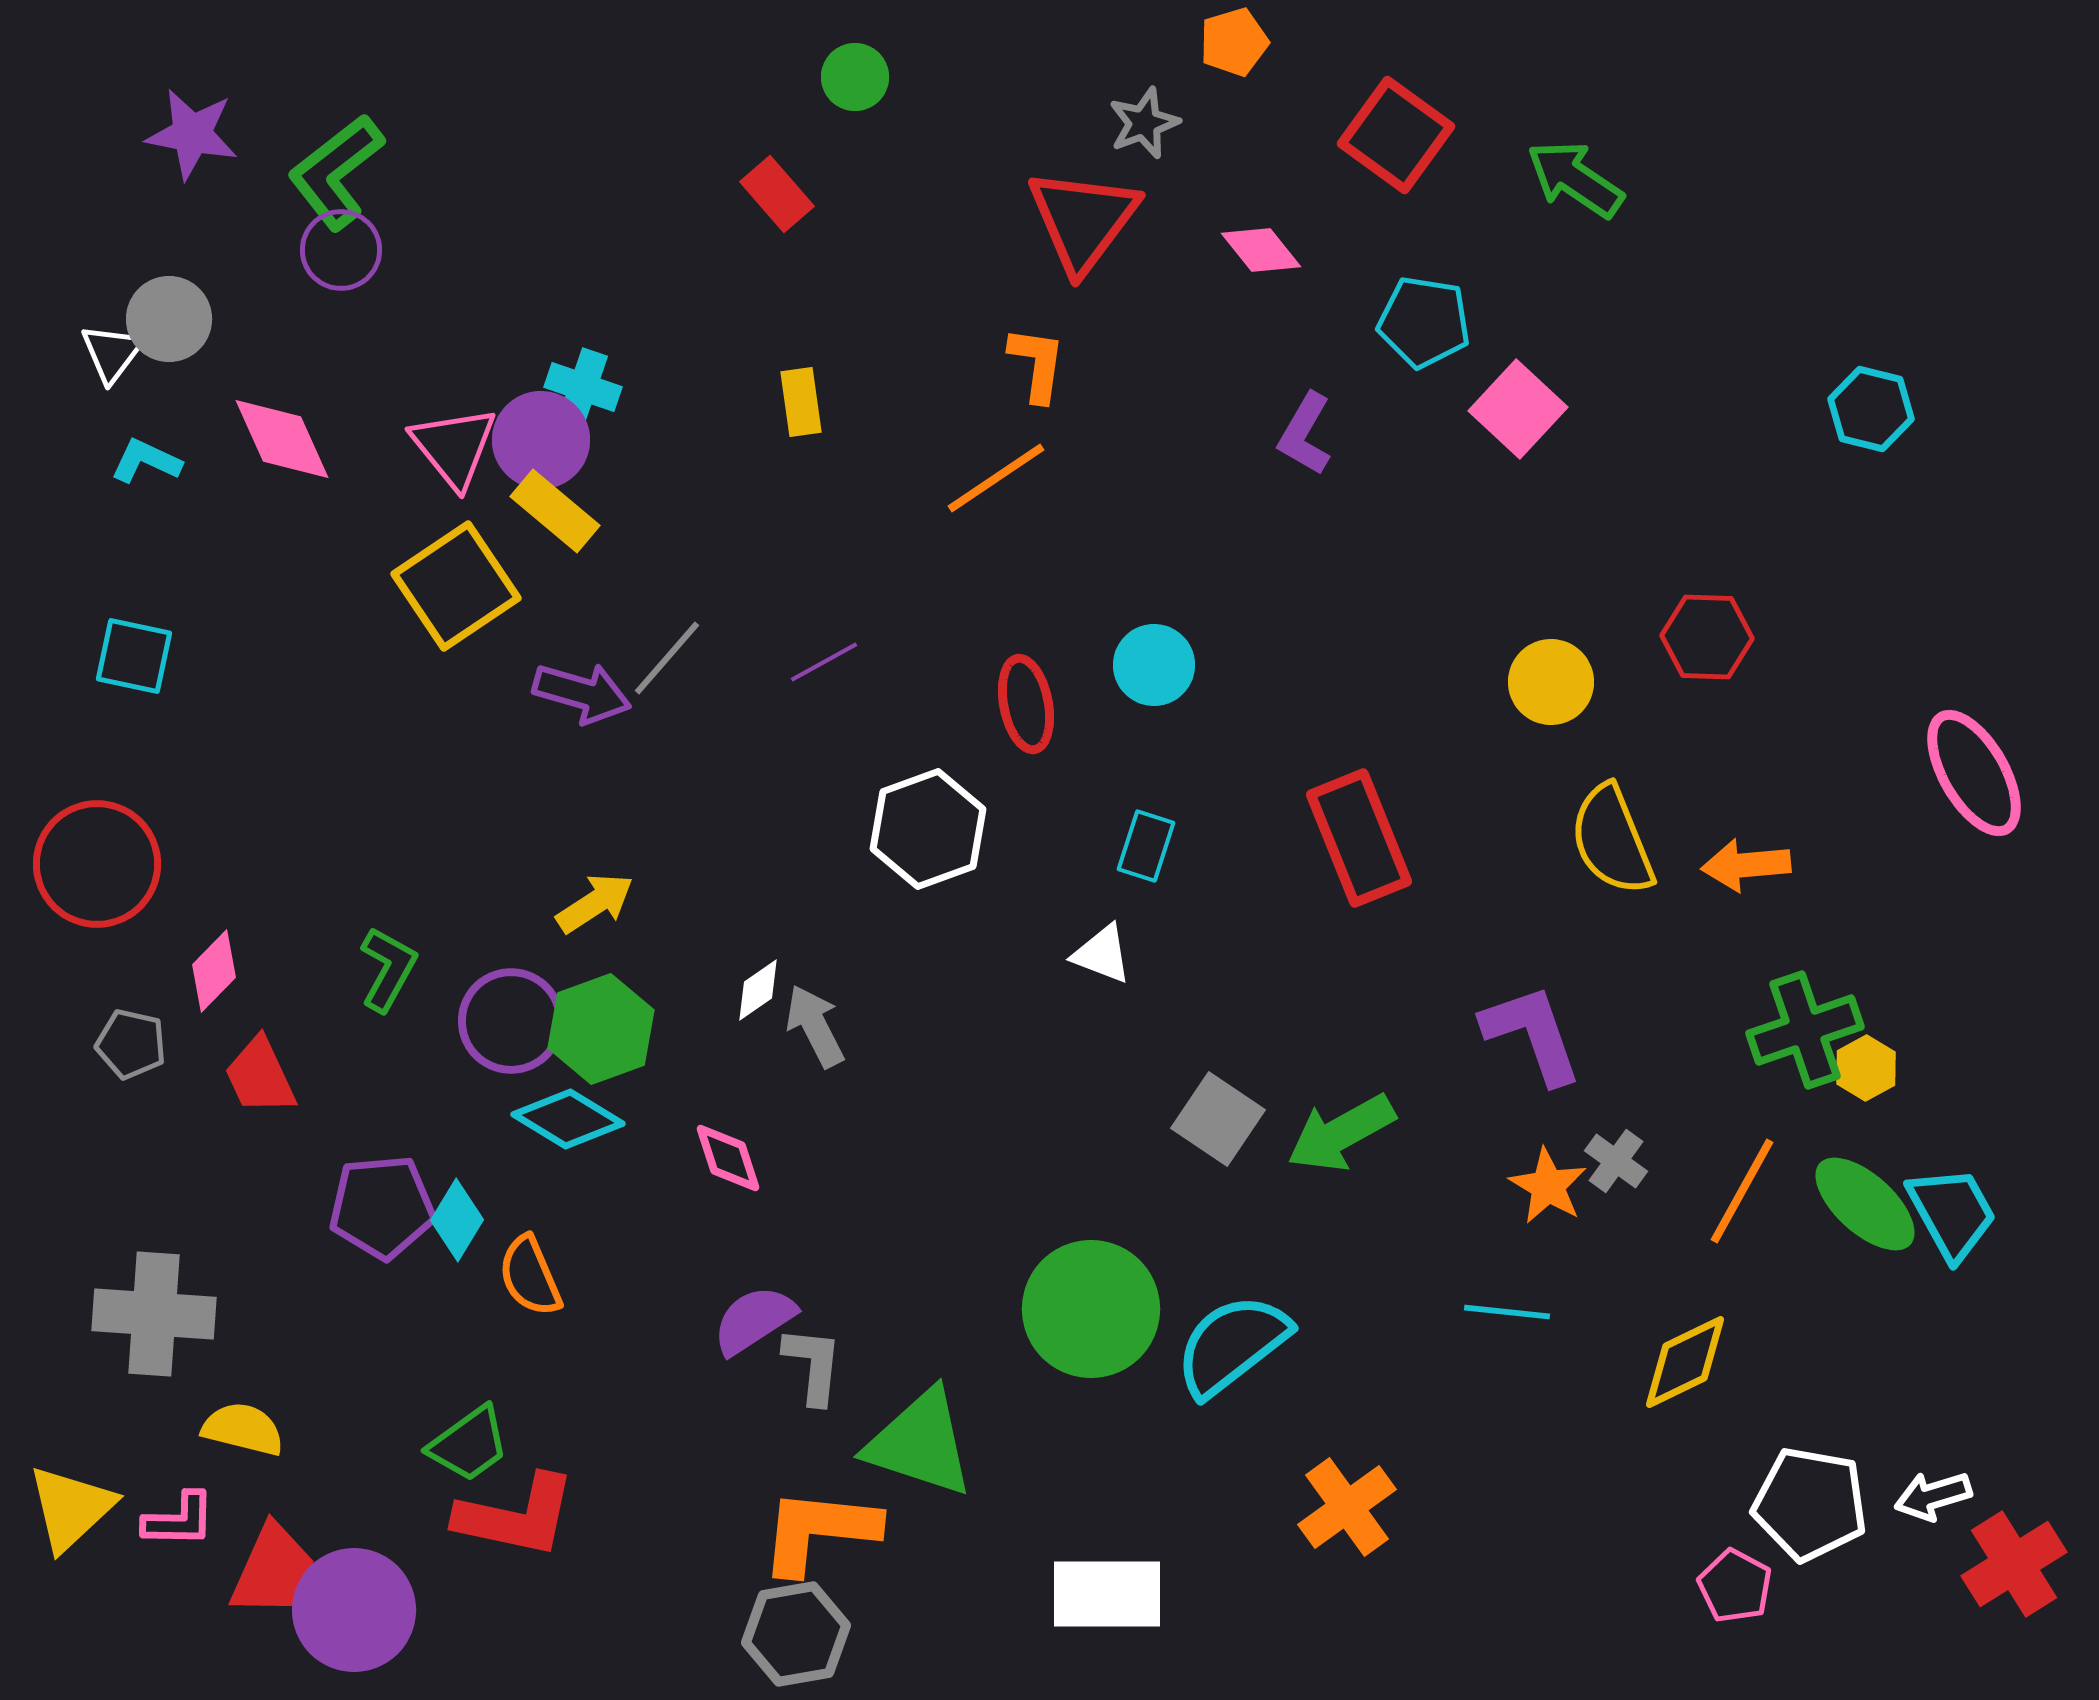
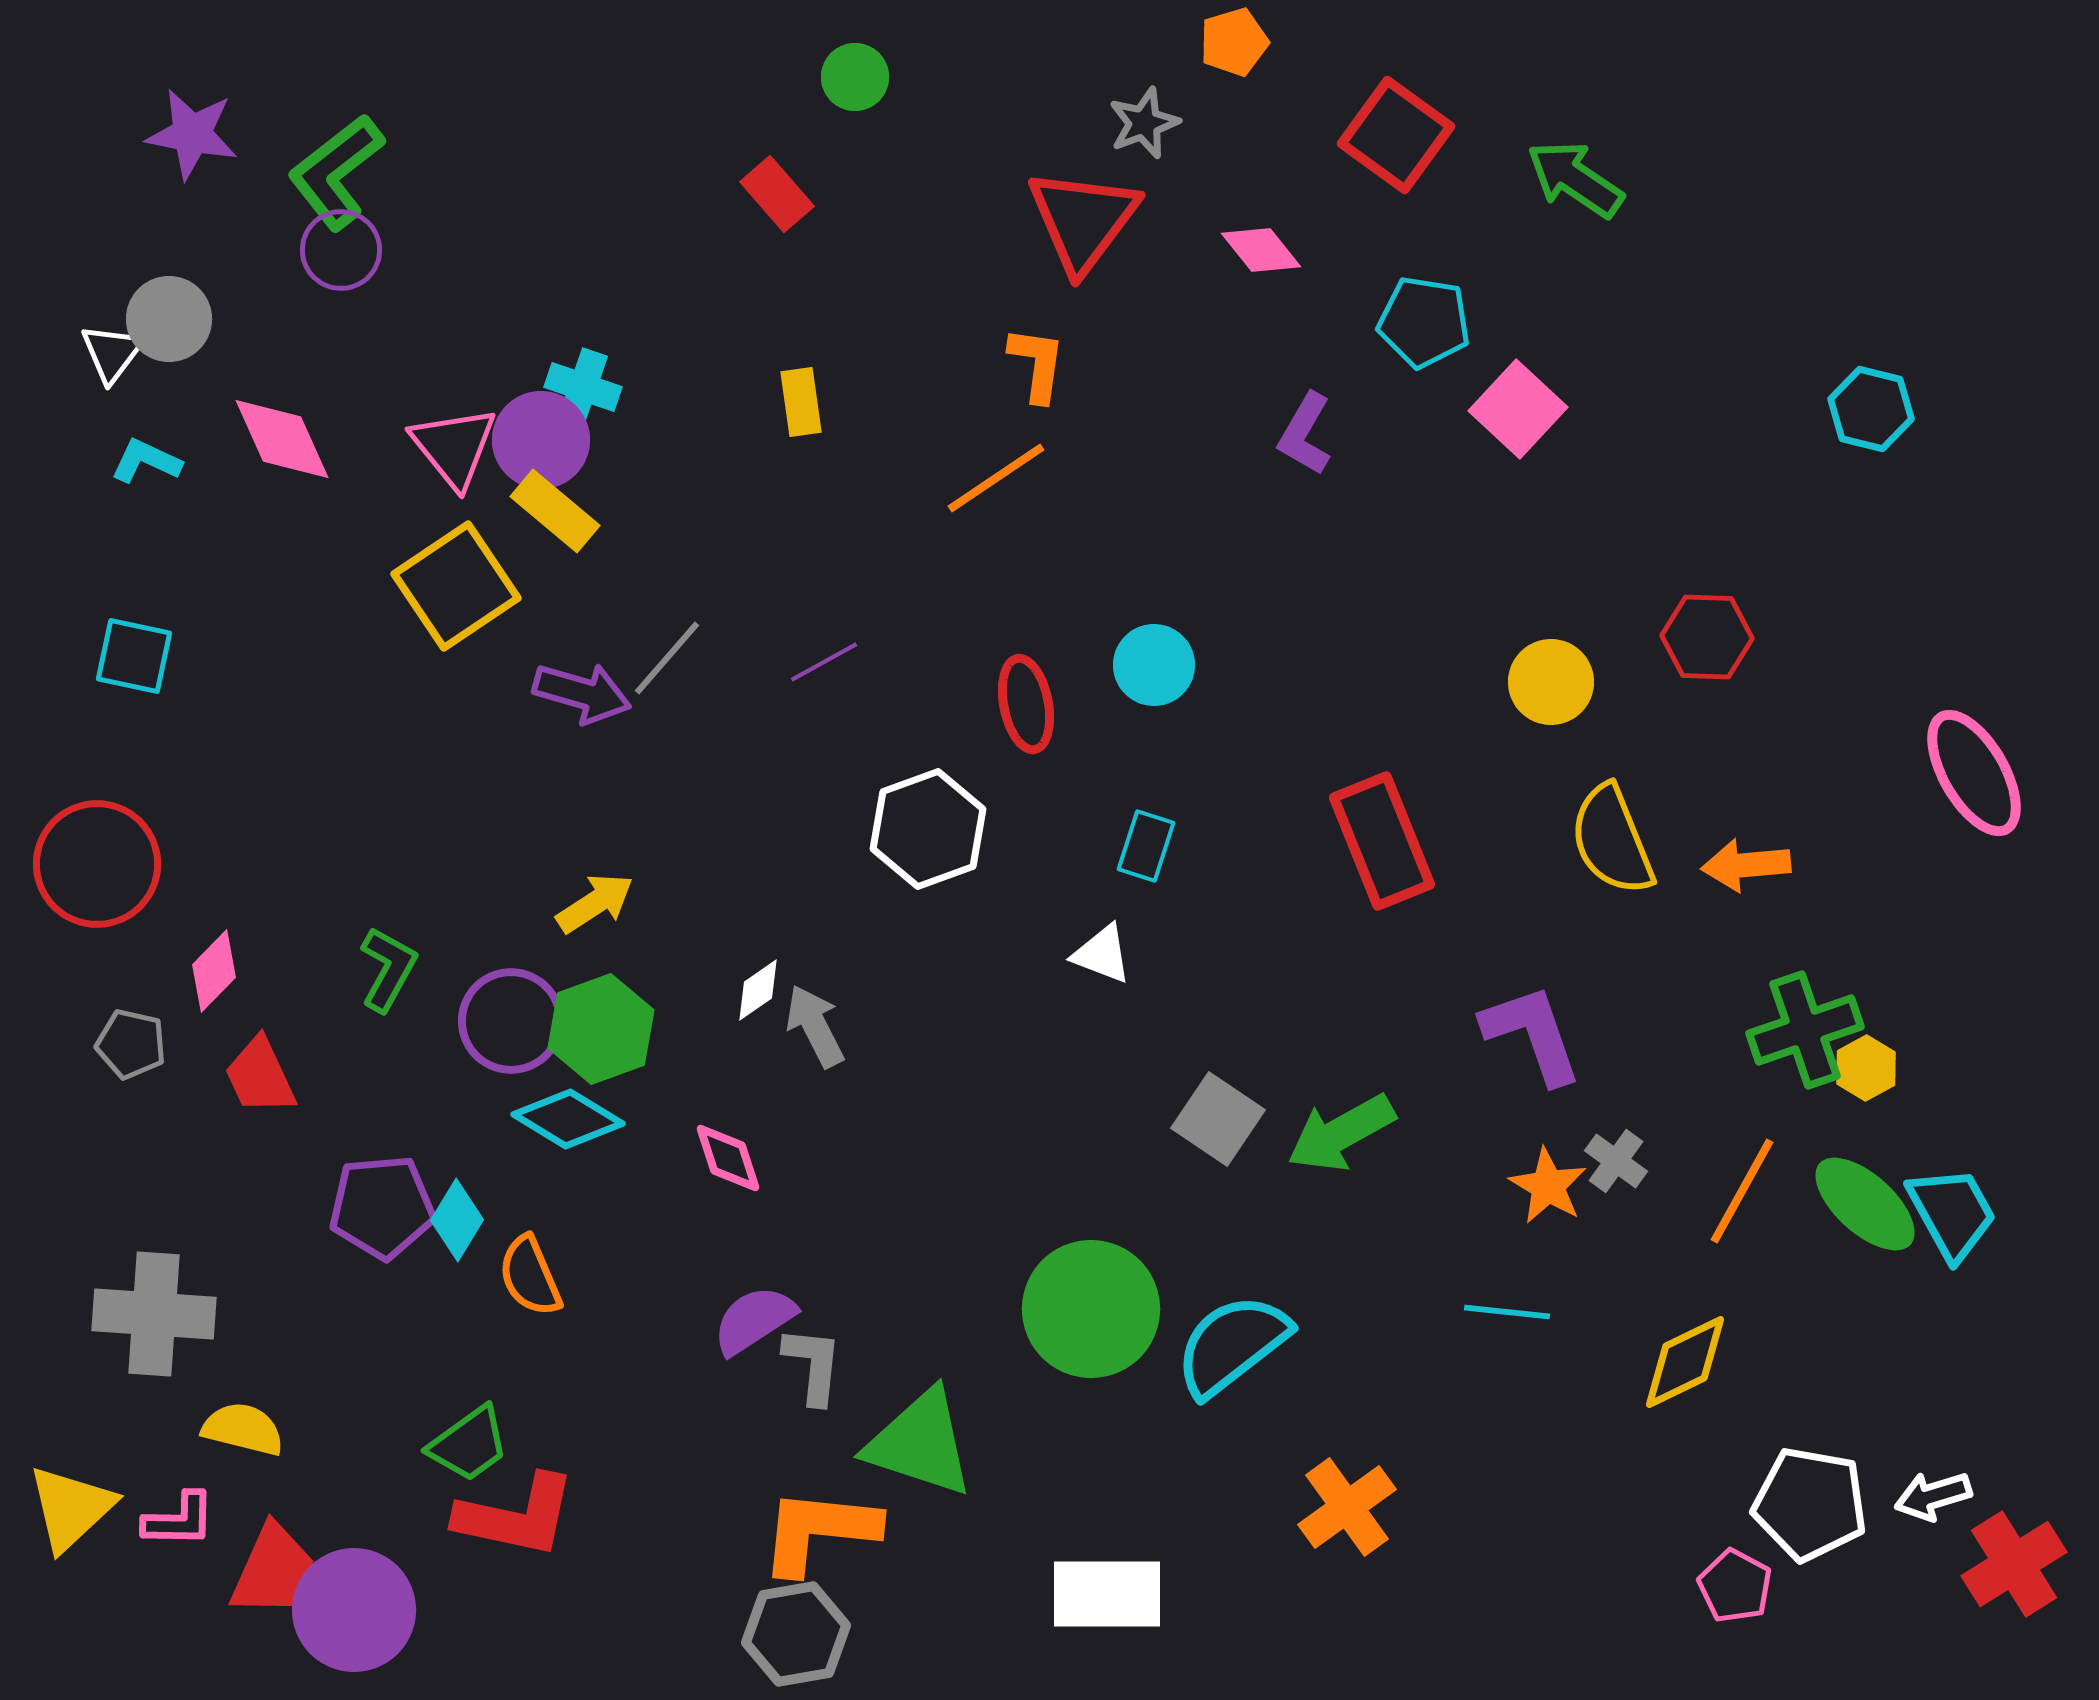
red rectangle at (1359, 838): moved 23 px right, 3 px down
